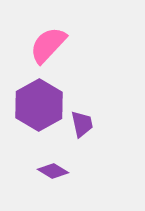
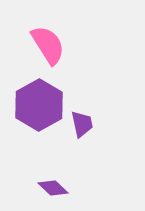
pink semicircle: rotated 105 degrees clockwise
purple diamond: moved 17 px down; rotated 12 degrees clockwise
